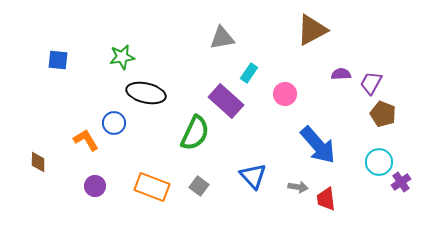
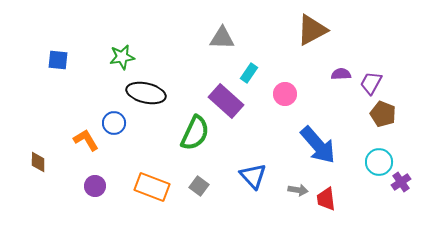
gray triangle: rotated 12 degrees clockwise
gray arrow: moved 3 px down
